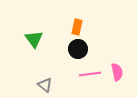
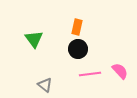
pink semicircle: moved 3 px right, 1 px up; rotated 30 degrees counterclockwise
